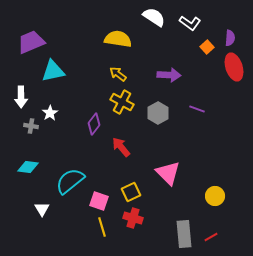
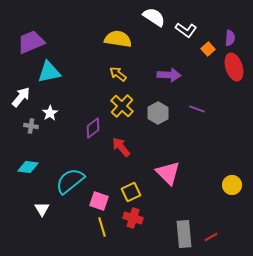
white L-shape: moved 4 px left, 7 px down
orange square: moved 1 px right, 2 px down
cyan triangle: moved 4 px left, 1 px down
white arrow: rotated 140 degrees counterclockwise
yellow cross: moved 4 px down; rotated 15 degrees clockwise
purple diamond: moved 1 px left, 4 px down; rotated 15 degrees clockwise
yellow circle: moved 17 px right, 11 px up
